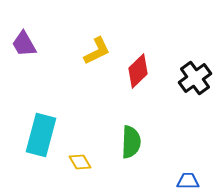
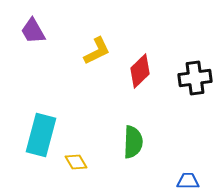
purple trapezoid: moved 9 px right, 13 px up
red diamond: moved 2 px right
black cross: rotated 28 degrees clockwise
green semicircle: moved 2 px right
yellow diamond: moved 4 px left
